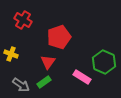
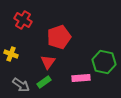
green hexagon: rotated 10 degrees counterclockwise
pink rectangle: moved 1 px left, 1 px down; rotated 36 degrees counterclockwise
